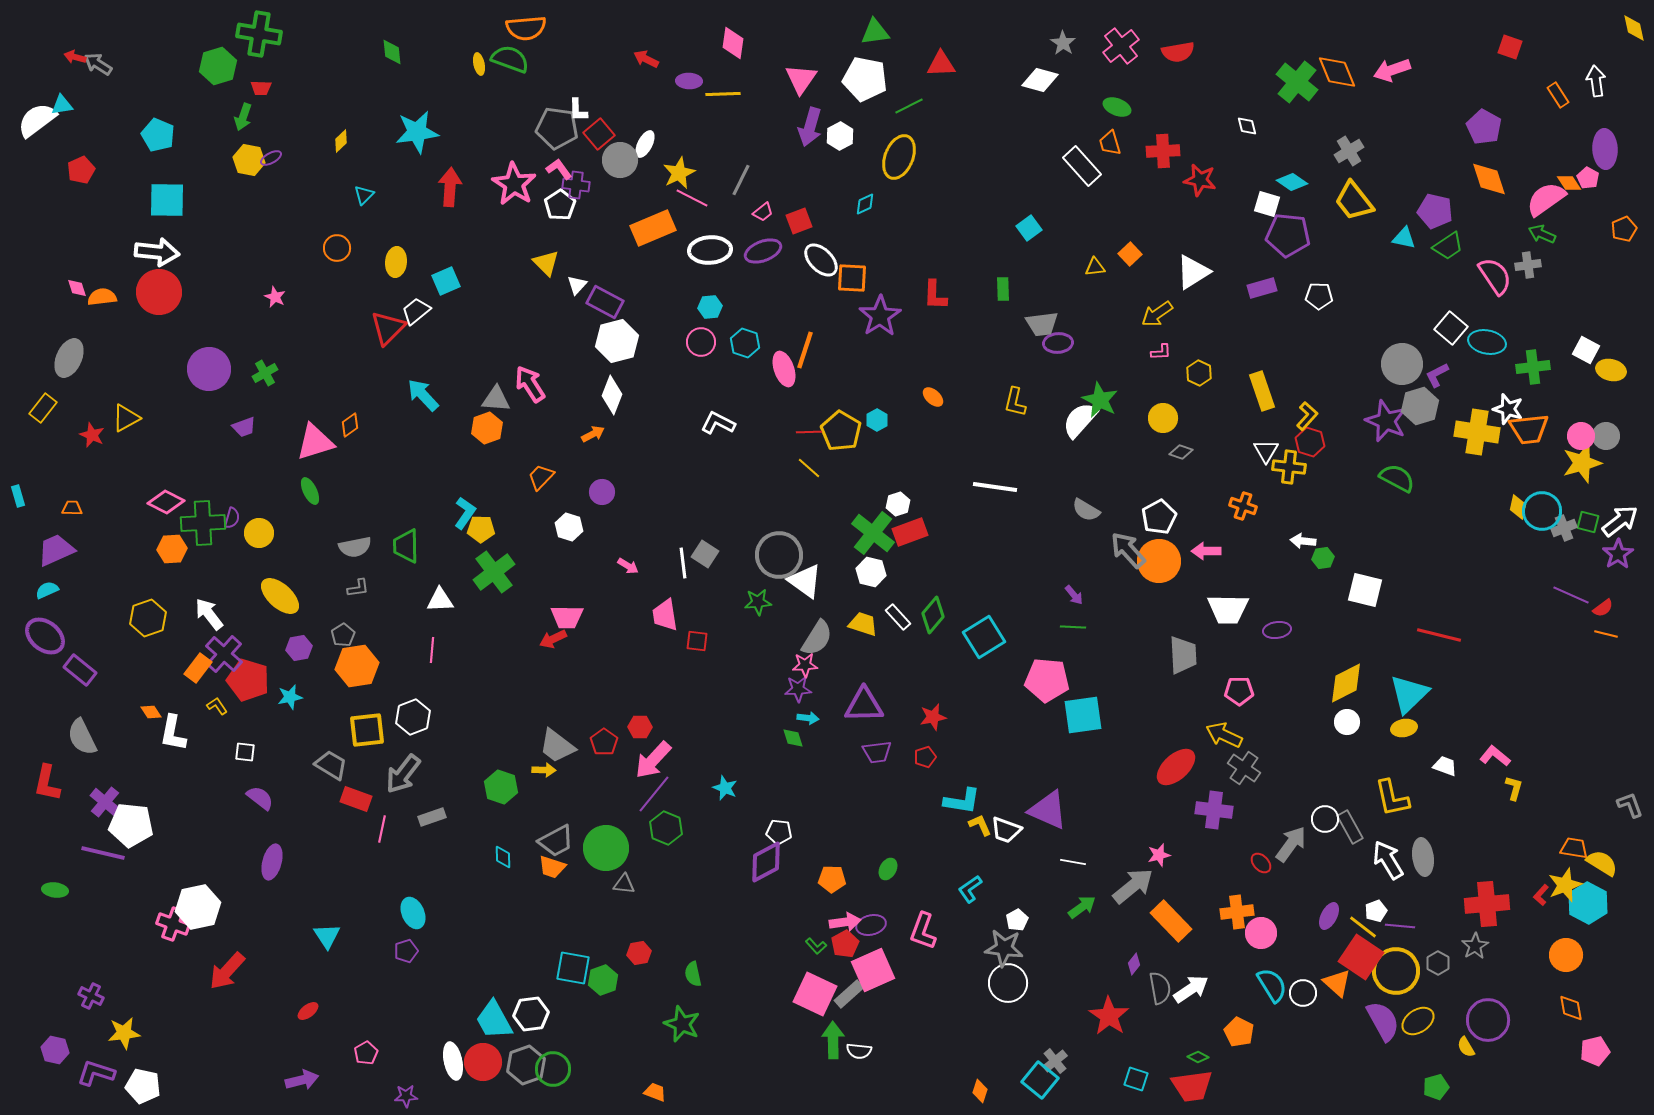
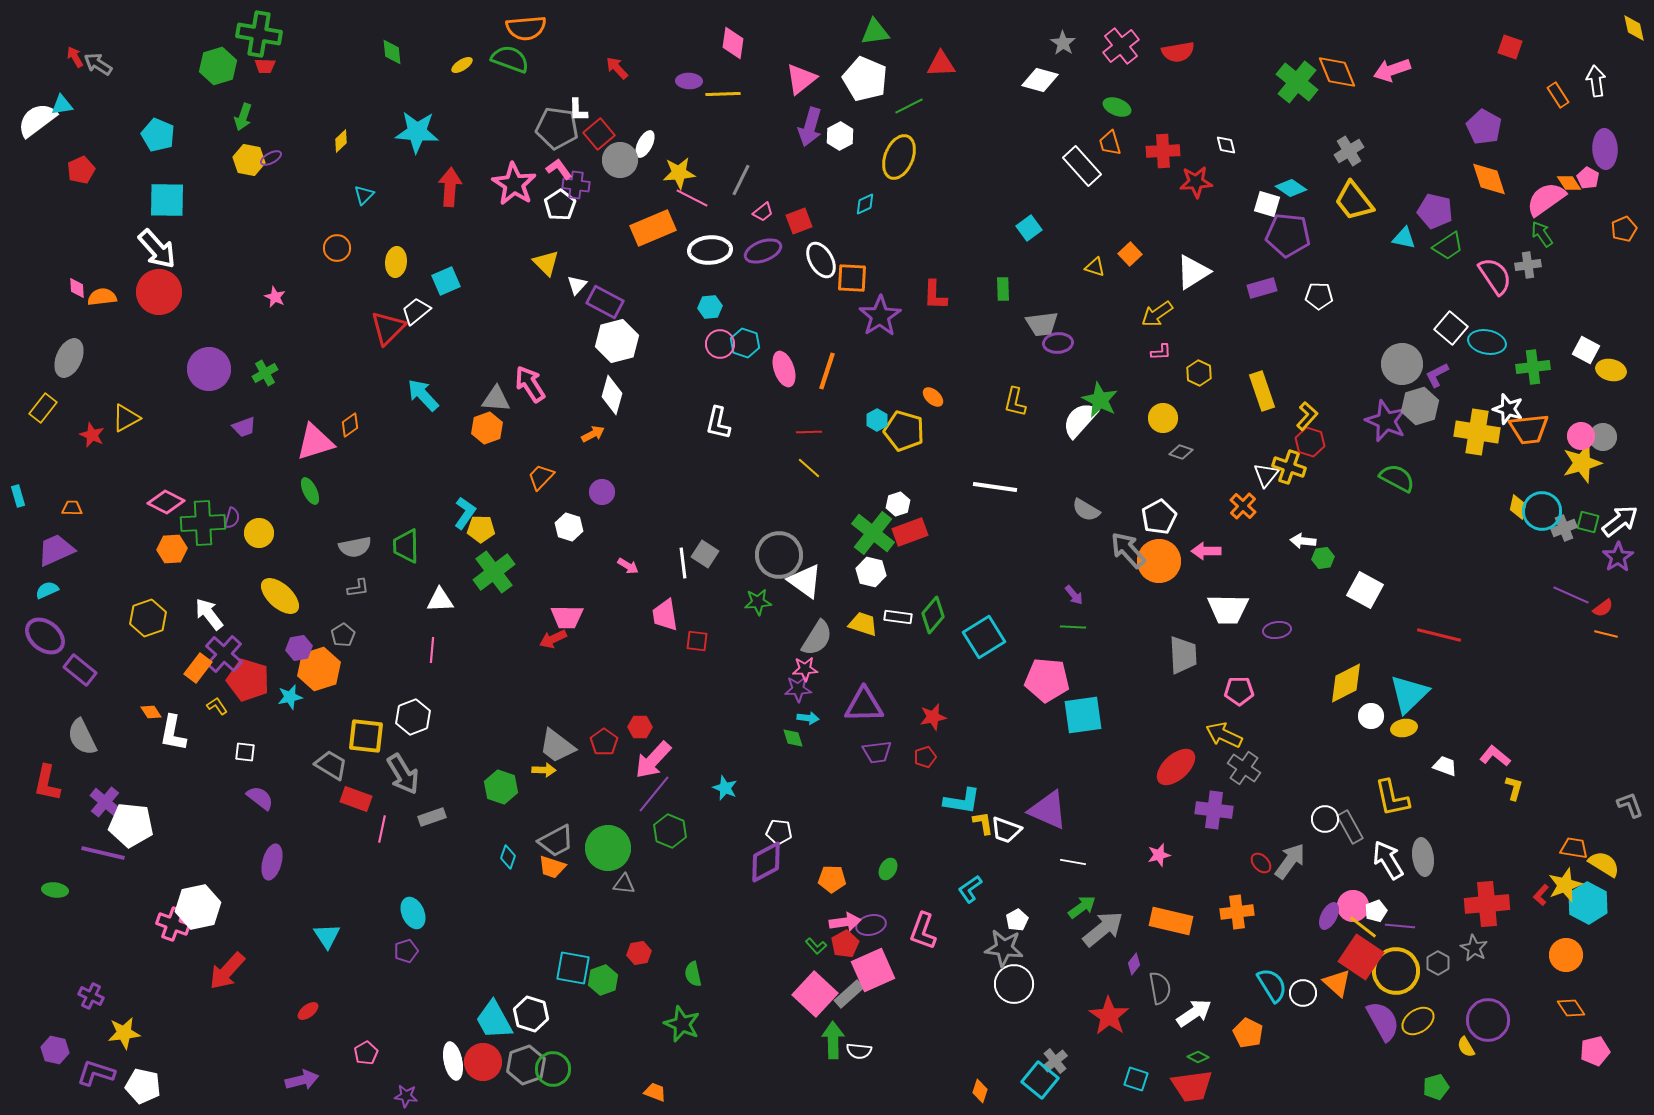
red arrow at (75, 57): rotated 45 degrees clockwise
red arrow at (646, 59): moved 29 px left, 9 px down; rotated 20 degrees clockwise
yellow ellipse at (479, 64): moved 17 px left, 1 px down; rotated 70 degrees clockwise
pink triangle at (801, 79): rotated 16 degrees clockwise
white pentagon at (865, 79): rotated 12 degrees clockwise
red trapezoid at (261, 88): moved 4 px right, 22 px up
white diamond at (1247, 126): moved 21 px left, 19 px down
cyan star at (417, 132): rotated 12 degrees clockwise
yellow star at (679, 173): rotated 20 degrees clockwise
red star at (1200, 180): moved 4 px left, 2 px down; rotated 16 degrees counterclockwise
cyan diamond at (1292, 182): moved 1 px left, 6 px down
green arrow at (1542, 234): rotated 32 degrees clockwise
white arrow at (157, 252): moved 3 px up; rotated 42 degrees clockwise
white ellipse at (821, 260): rotated 15 degrees clockwise
yellow triangle at (1095, 267): rotated 25 degrees clockwise
pink diamond at (77, 288): rotated 15 degrees clockwise
pink circle at (701, 342): moved 19 px right, 2 px down
orange line at (805, 350): moved 22 px right, 21 px down
white diamond at (612, 395): rotated 6 degrees counterclockwise
white L-shape at (718, 423): rotated 104 degrees counterclockwise
yellow pentagon at (841, 431): moved 63 px right; rotated 15 degrees counterclockwise
gray circle at (1606, 436): moved 3 px left, 1 px down
white triangle at (1266, 451): moved 24 px down; rotated 8 degrees clockwise
yellow cross at (1289, 467): rotated 12 degrees clockwise
orange cross at (1243, 506): rotated 24 degrees clockwise
purple star at (1618, 554): moved 3 px down
white square at (1365, 590): rotated 15 degrees clockwise
white rectangle at (898, 617): rotated 40 degrees counterclockwise
pink star at (805, 665): moved 4 px down
orange hexagon at (357, 666): moved 38 px left, 3 px down; rotated 9 degrees counterclockwise
white circle at (1347, 722): moved 24 px right, 6 px up
yellow square at (367, 730): moved 1 px left, 6 px down; rotated 12 degrees clockwise
gray arrow at (403, 774): rotated 69 degrees counterclockwise
yellow L-shape at (980, 825): moved 3 px right, 2 px up; rotated 15 degrees clockwise
green hexagon at (666, 828): moved 4 px right, 3 px down
gray arrow at (1291, 844): moved 1 px left, 17 px down
green circle at (606, 848): moved 2 px right
cyan diamond at (503, 857): moved 5 px right; rotated 20 degrees clockwise
yellow semicircle at (1602, 863): moved 2 px right, 1 px down
gray arrow at (1133, 886): moved 30 px left, 43 px down
orange rectangle at (1171, 921): rotated 33 degrees counterclockwise
pink circle at (1261, 933): moved 92 px right, 27 px up
gray star at (1475, 946): moved 1 px left, 2 px down; rotated 12 degrees counterclockwise
white circle at (1008, 983): moved 6 px right, 1 px down
white arrow at (1191, 989): moved 3 px right, 24 px down
pink square at (815, 994): rotated 18 degrees clockwise
orange diamond at (1571, 1008): rotated 24 degrees counterclockwise
white hexagon at (531, 1014): rotated 24 degrees clockwise
orange pentagon at (1239, 1032): moved 9 px right, 1 px down
purple star at (406, 1096): rotated 10 degrees clockwise
